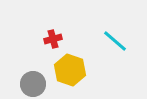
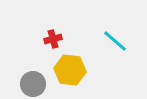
yellow hexagon: rotated 12 degrees counterclockwise
